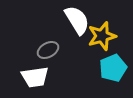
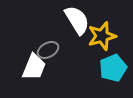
white trapezoid: moved 1 px left, 10 px up; rotated 60 degrees counterclockwise
